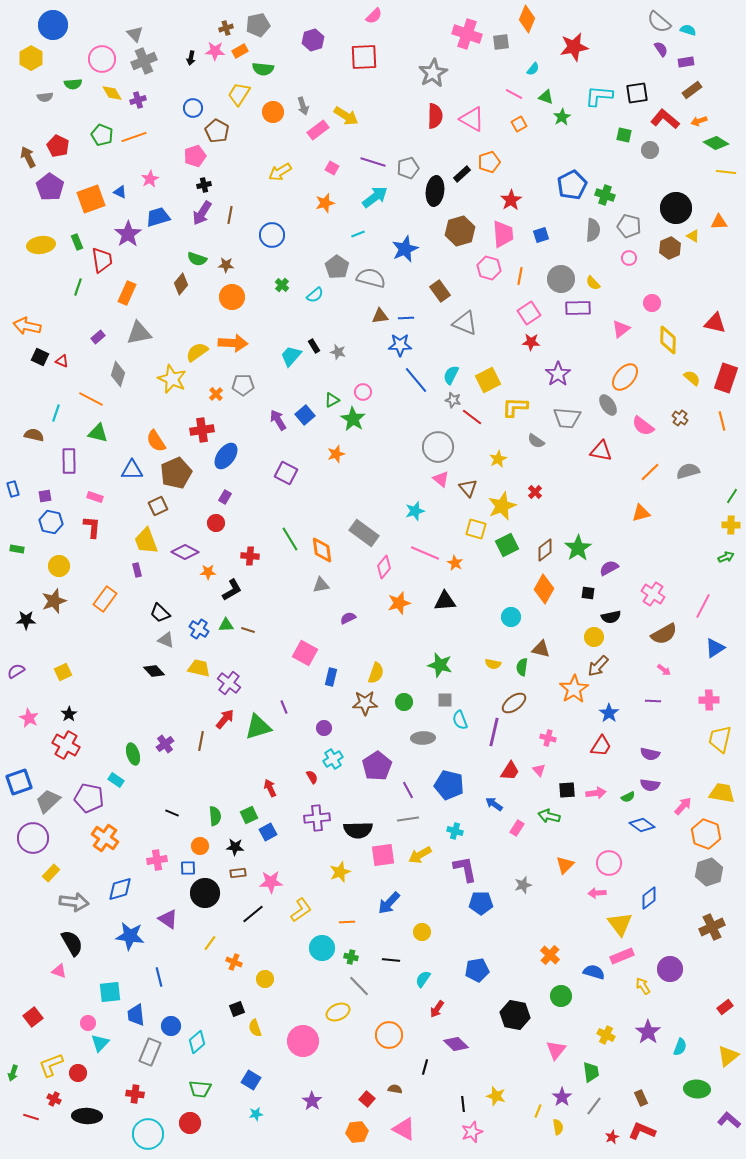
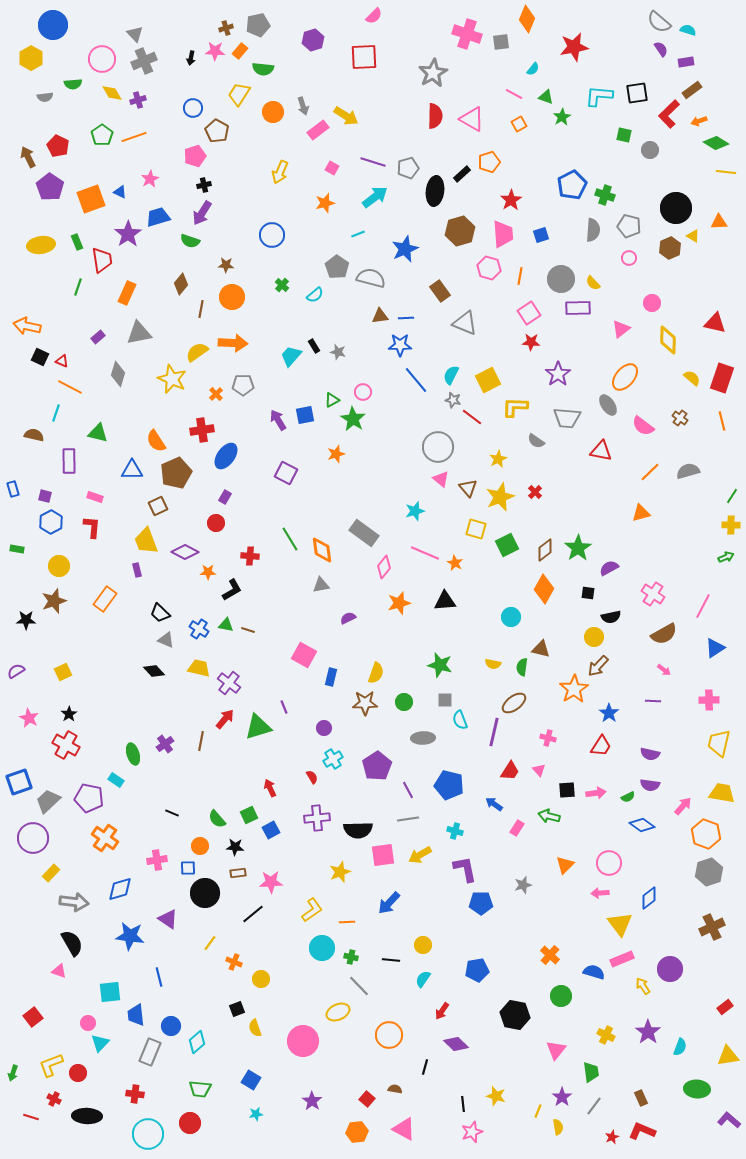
orange rectangle at (240, 51): rotated 21 degrees counterclockwise
red L-shape at (665, 119): moved 4 px right, 5 px up; rotated 84 degrees counterclockwise
green pentagon at (102, 135): rotated 15 degrees clockwise
yellow arrow at (280, 172): rotated 35 degrees counterclockwise
brown line at (230, 215): moved 29 px left, 94 px down
green semicircle at (197, 259): moved 7 px left, 18 px up
red rectangle at (726, 378): moved 4 px left
orange line at (91, 399): moved 21 px left, 12 px up
blue square at (305, 415): rotated 30 degrees clockwise
purple square at (45, 496): rotated 24 degrees clockwise
yellow star at (502, 506): moved 2 px left, 9 px up
blue hexagon at (51, 522): rotated 20 degrees clockwise
green triangle at (226, 625): rotated 14 degrees clockwise
pink square at (305, 653): moved 1 px left, 2 px down
yellow trapezoid at (720, 739): moved 1 px left, 4 px down
green semicircle at (215, 816): moved 2 px right, 3 px down; rotated 144 degrees clockwise
blue square at (268, 832): moved 3 px right, 2 px up
pink arrow at (597, 893): moved 3 px right
yellow L-shape at (301, 910): moved 11 px right
yellow circle at (422, 932): moved 1 px right, 13 px down
pink rectangle at (622, 956): moved 3 px down
yellow circle at (265, 979): moved 4 px left
red arrow at (437, 1009): moved 5 px right, 2 px down
yellow triangle at (728, 1056): rotated 30 degrees clockwise
